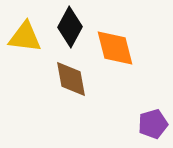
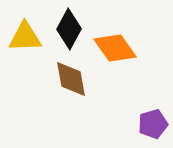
black diamond: moved 1 px left, 2 px down
yellow triangle: rotated 9 degrees counterclockwise
orange diamond: rotated 21 degrees counterclockwise
